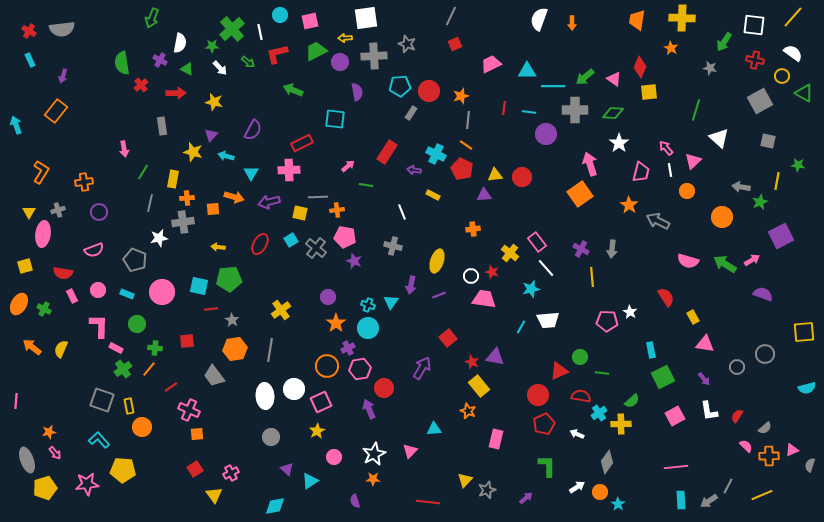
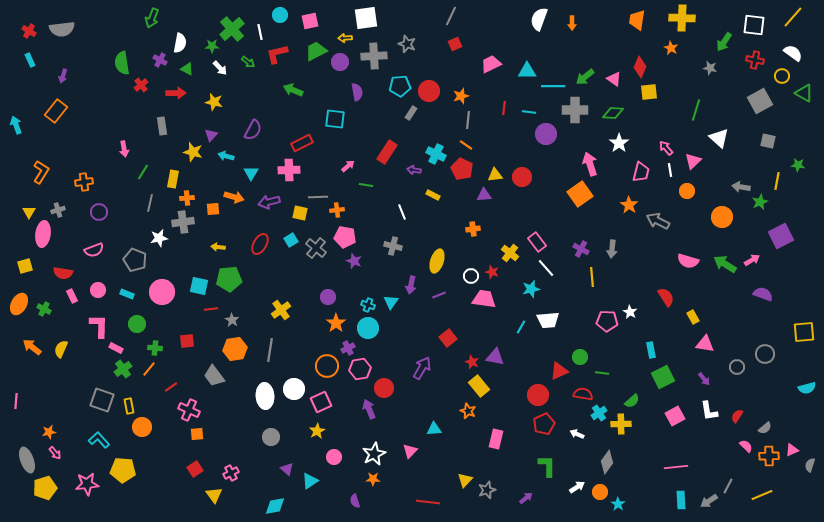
red semicircle at (581, 396): moved 2 px right, 2 px up
